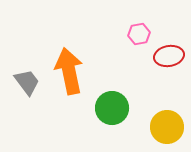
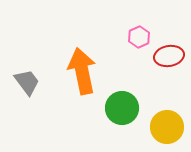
pink hexagon: moved 3 px down; rotated 15 degrees counterclockwise
orange arrow: moved 13 px right
green circle: moved 10 px right
